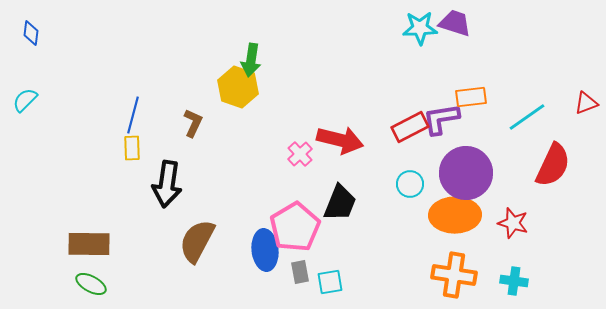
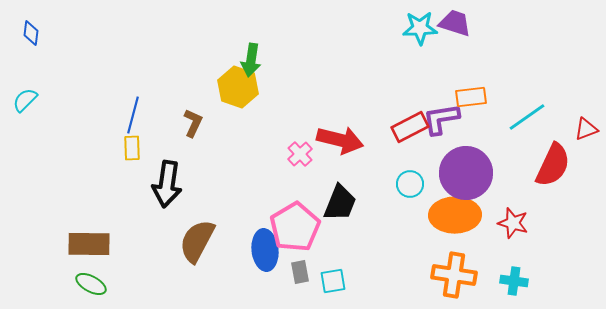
red triangle: moved 26 px down
cyan square: moved 3 px right, 1 px up
